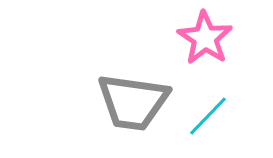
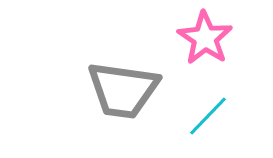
gray trapezoid: moved 10 px left, 12 px up
